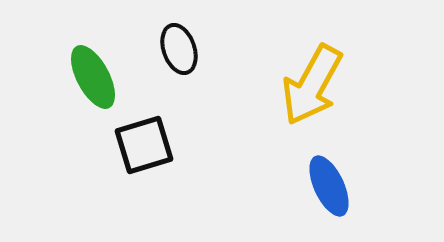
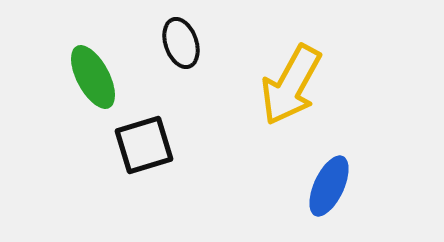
black ellipse: moved 2 px right, 6 px up
yellow arrow: moved 21 px left
blue ellipse: rotated 50 degrees clockwise
